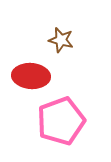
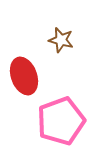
red ellipse: moved 7 px left; rotated 66 degrees clockwise
